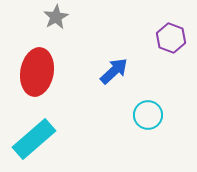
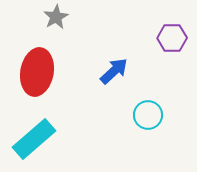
purple hexagon: moved 1 px right; rotated 20 degrees counterclockwise
